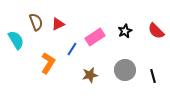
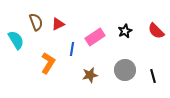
blue line: rotated 24 degrees counterclockwise
